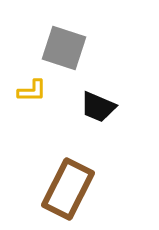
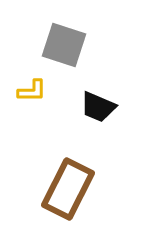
gray square: moved 3 px up
